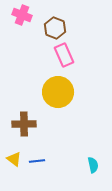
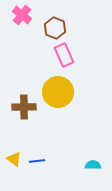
pink cross: rotated 18 degrees clockwise
brown cross: moved 17 px up
cyan semicircle: rotated 77 degrees counterclockwise
